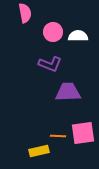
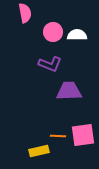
white semicircle: moved 1 px left, 1 px up
purple trapezoid: moved 1 px right, 1 px up
pink square: moved 2 px down
